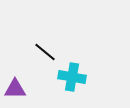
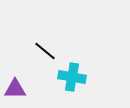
black line: moved 1 px up
